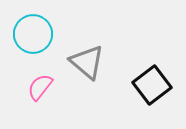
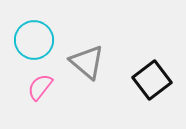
cyan circle: moved 1 px right, 6 px down
black square: moved 5 px up
